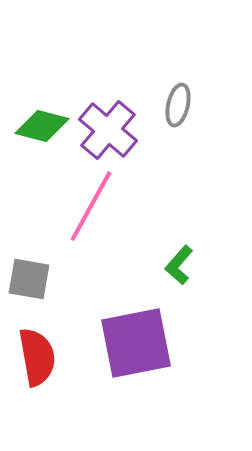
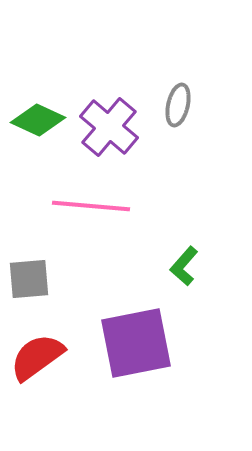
green diamond: moved 4 px left, 6 px up; rotated 10 degrees clockwise
purple cross: moved 1 px right, 3 px up
pink line: rotated 66 degrees clockwise
green L-shape: moved 5 px right, 1 px down
gray square: rotated 15 degrees counterclockwise
red semicircle: rotated 116 degrees counterclockwise
